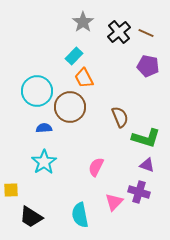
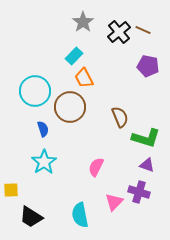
brown line: moved 3 px left, 3 px up
cyan circle: moved 2 px left
blue semicircle: moved 1 px left, 1 px down; rotated 77 degrees clockwise
